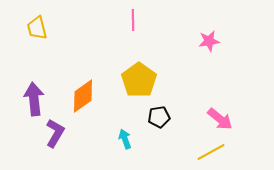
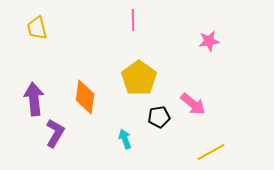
yellow pentagon: moved 2 px up
orange diamond: moved 2 px right, 1 px down; rotated 48 degrees counterclockwise
pink arrow: moved 27 px left, 15 px up
